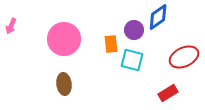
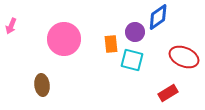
purple circle: moved 1 px right, 2 px down
red ellipse: rotated 48 degrees clockwise
brown ellipse: moved 22 px left, 1 px down
